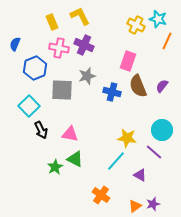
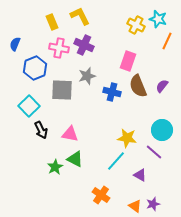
orange triangle: rotated 48 degrees counterclockwise
